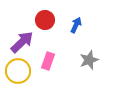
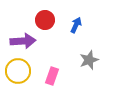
purple arrow: moved 1 px right, 1 px up; rotated 40 degrees clockwise
pink rectangle: moved 4 px right, 15 px down
